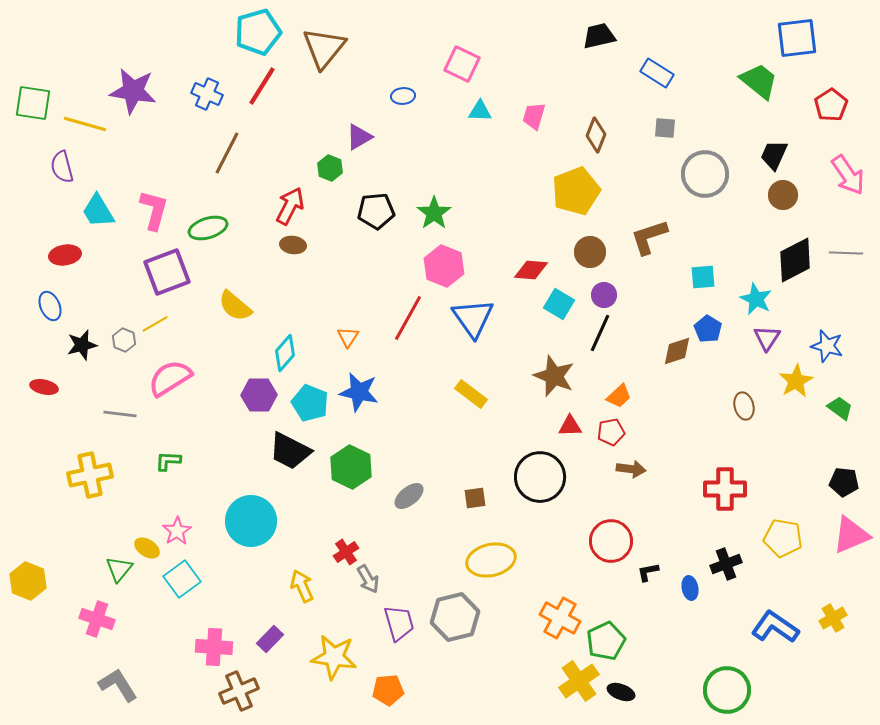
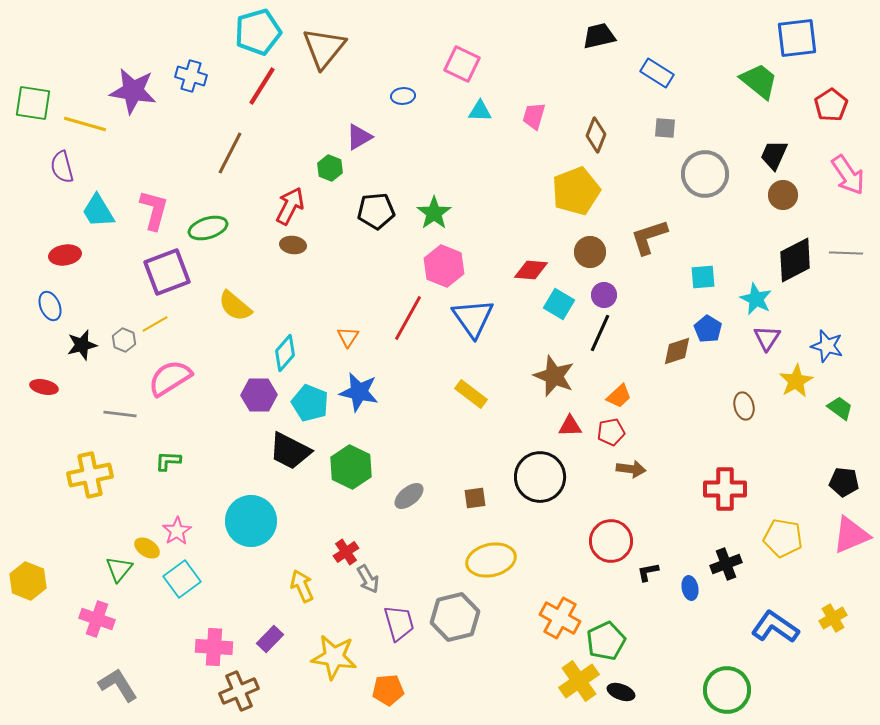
blue cross at (207, 94): moved 16 px left, 18 px up; rotated 8 degrees counterclockwise
brown line at (227, 153): moved 3 px right
